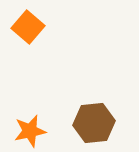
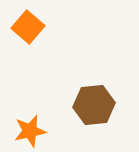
brown hexagon: moved 18 px up
